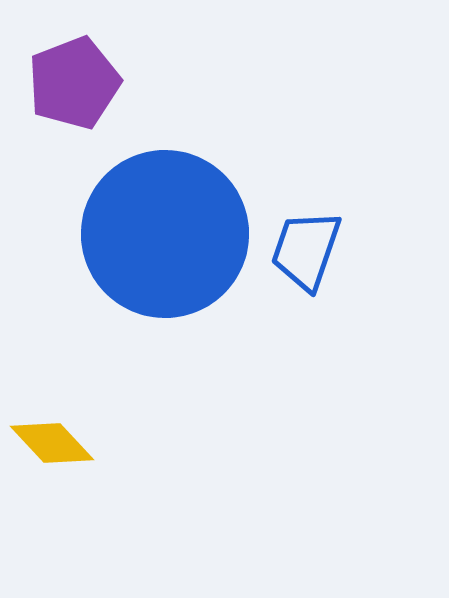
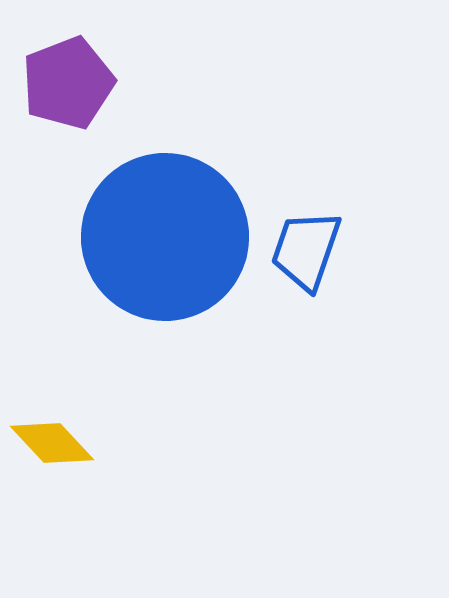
purple pentagon: moved 6 px left
blue circle: moved 3 px down
